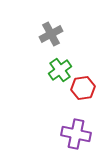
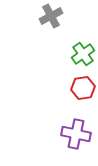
gray cross: moved 18 px up
green cross: moved 23 px right, 16 px up
